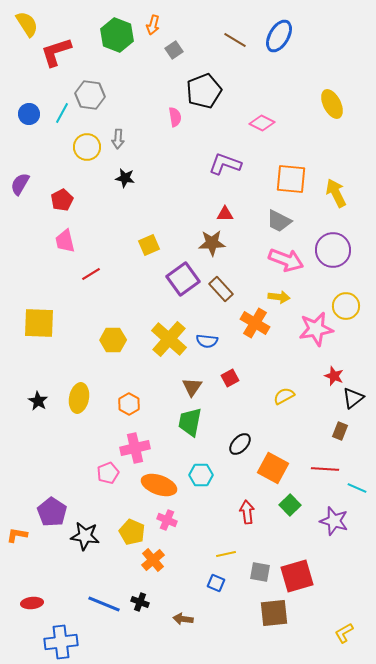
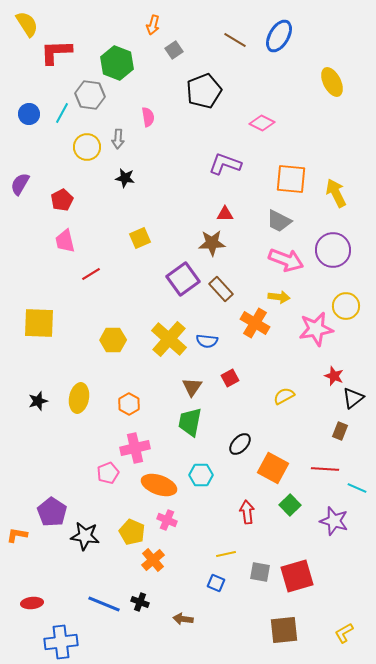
green hexagon at (117, 35): moved 28 px down
red L-shape at (56, 52): rotated 16 degrees clockwise
yellow ellipse at (332, 104): moved 22 px up
pink semicircle at (175, 117): moved 27 px left
yellow square at (149, 245): moved 9 px left, 7 px up
black star at (38, 401): rotated 24 degrees clockwise
brown square at (274, 613): moved 10 px right, 17 px down
